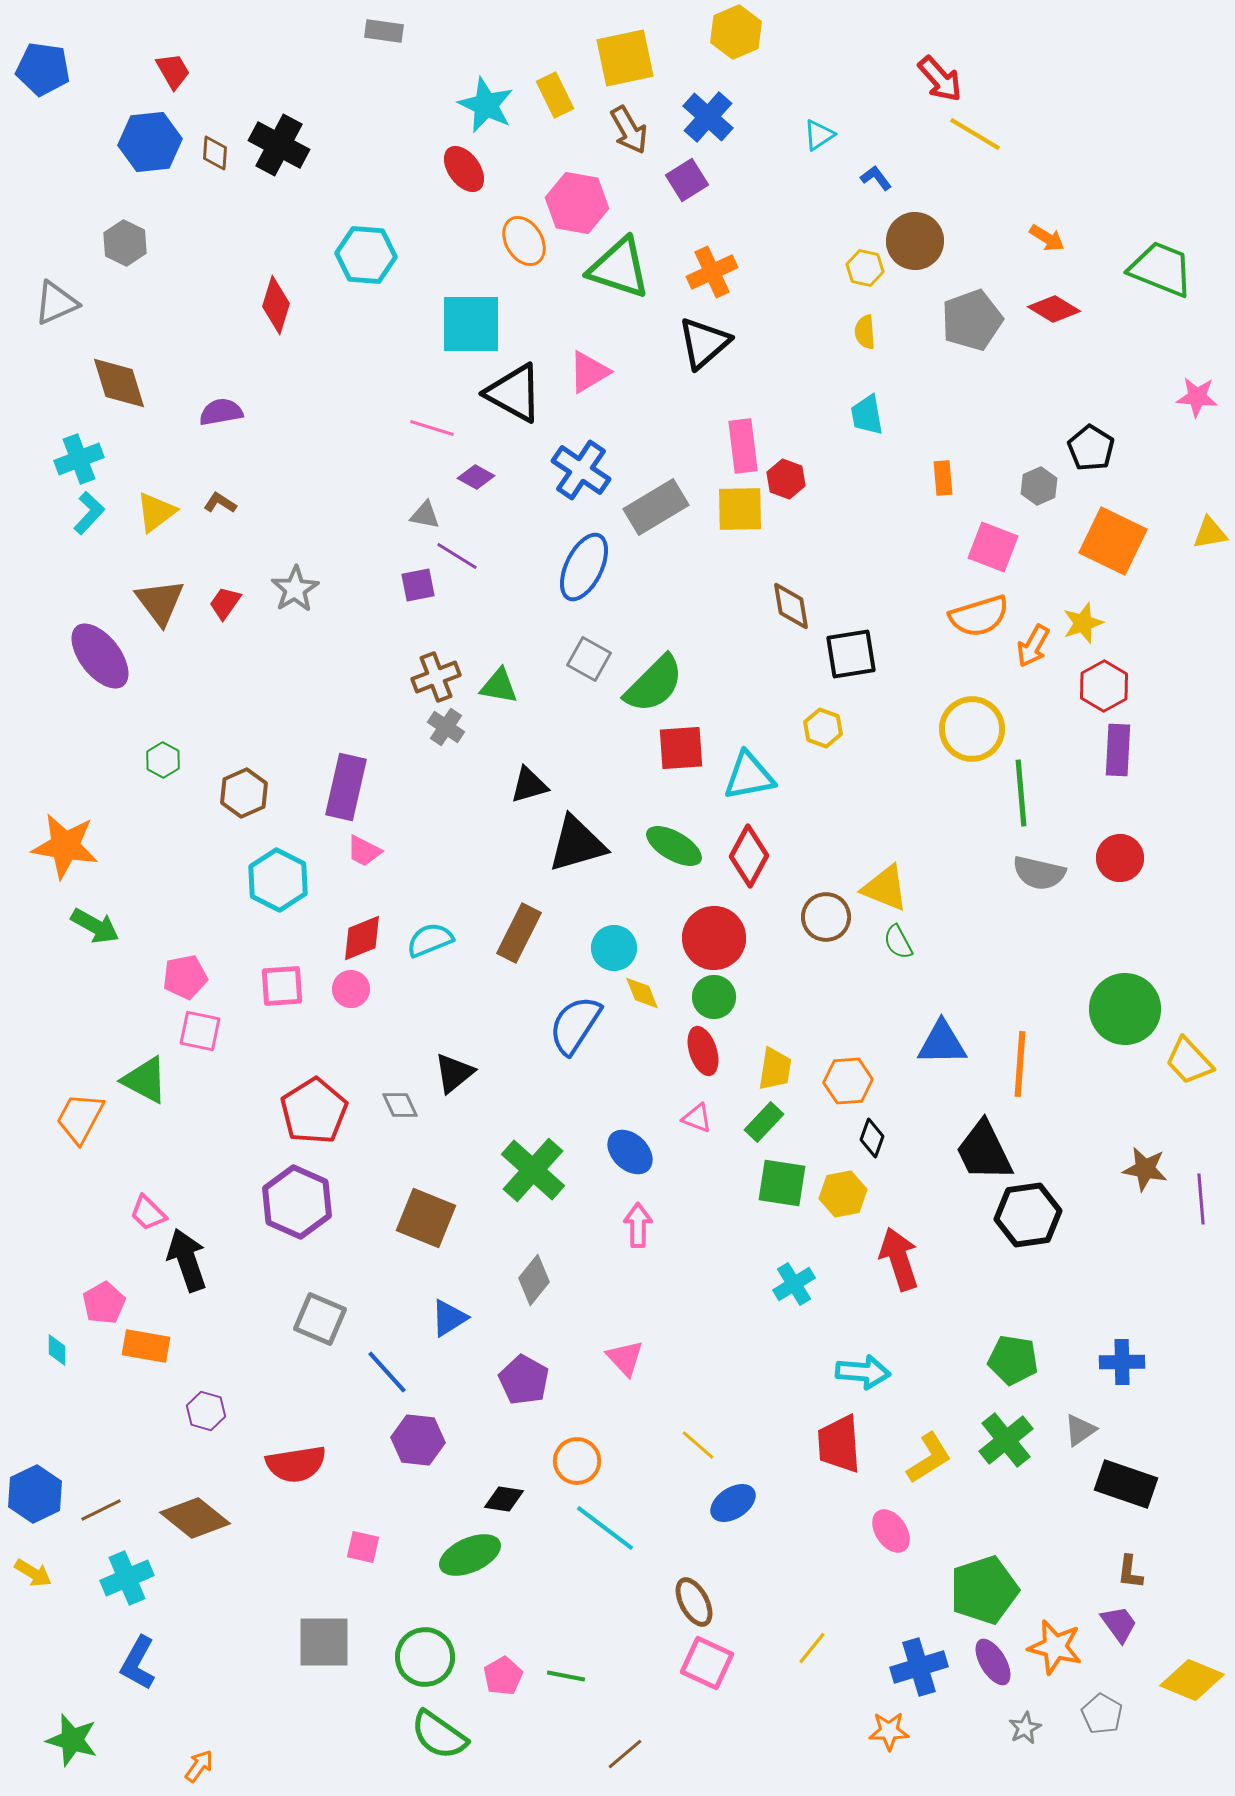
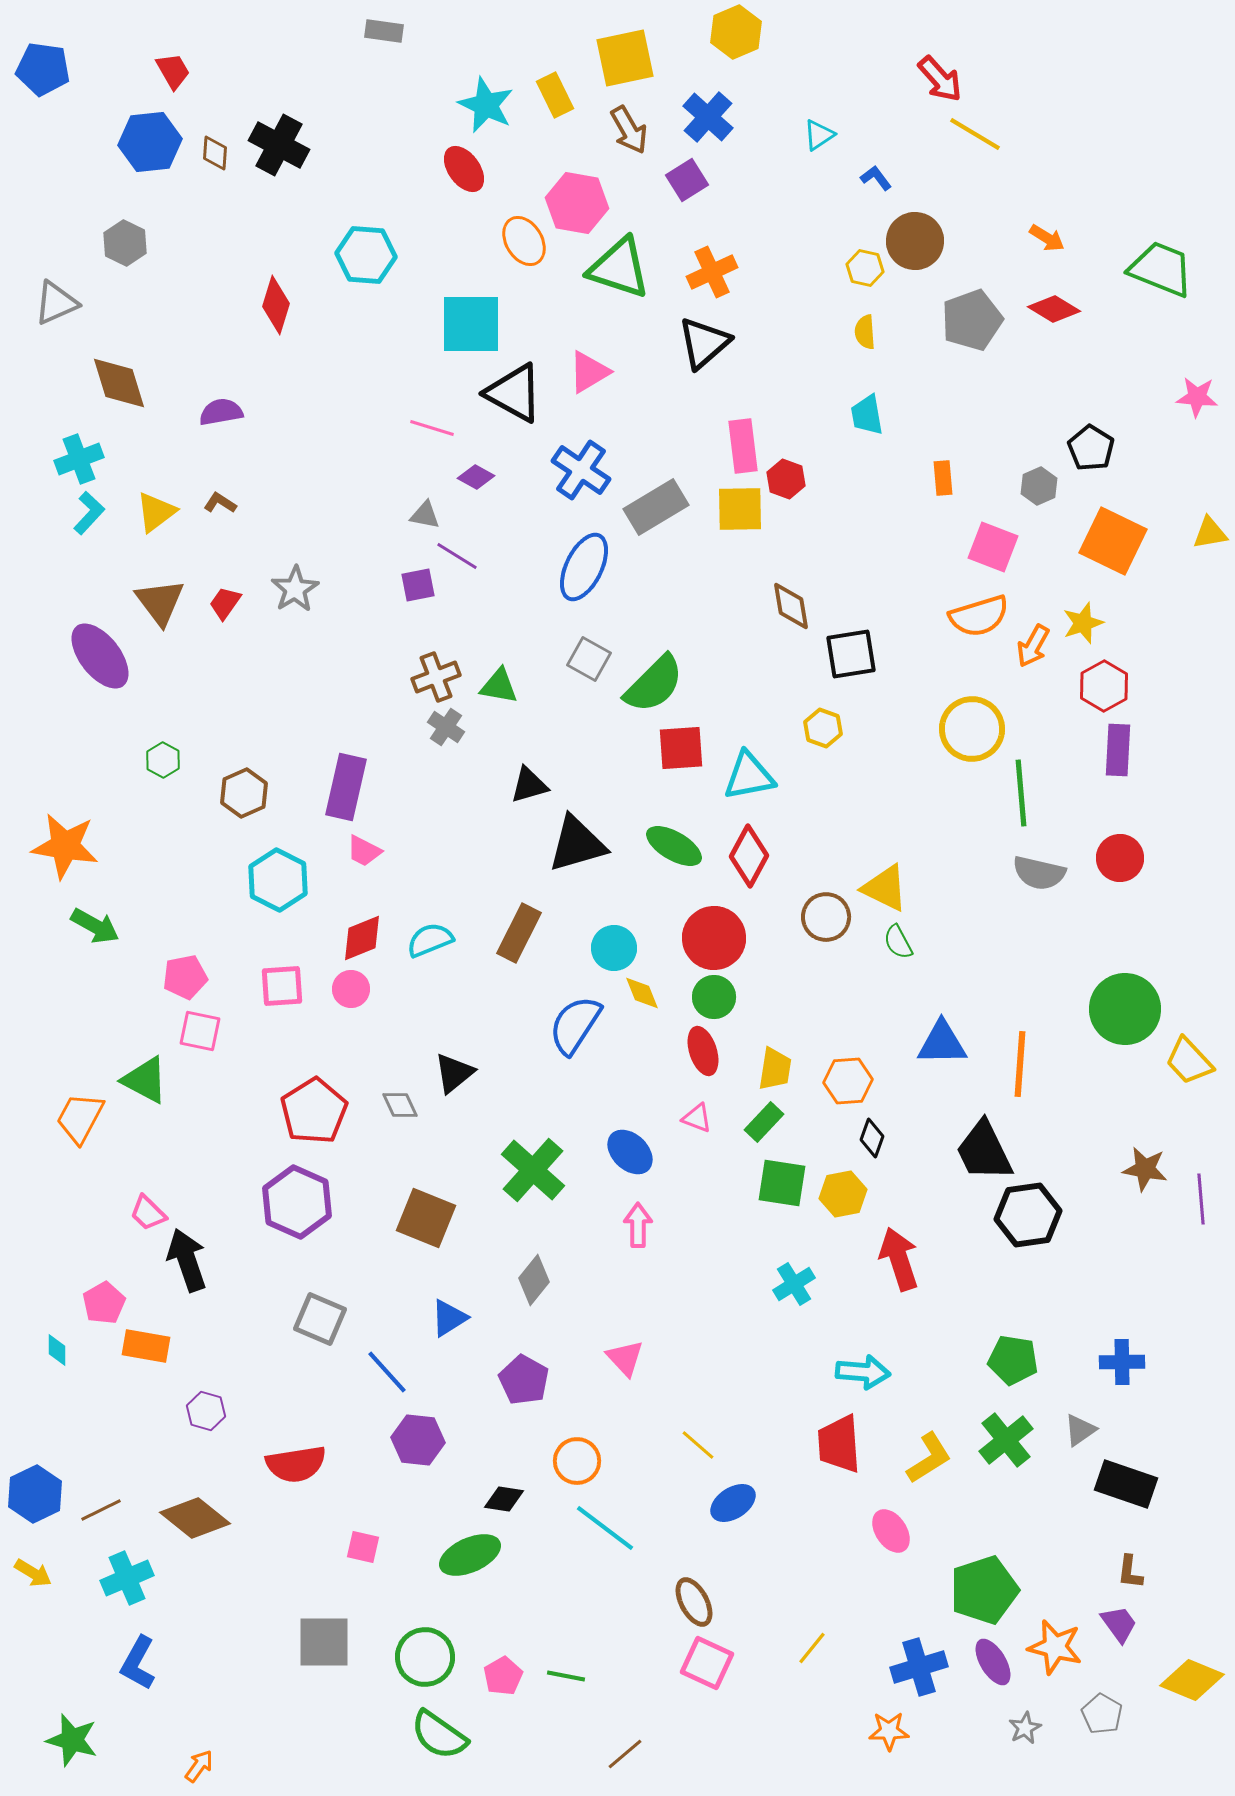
yellow triangle at (885, 888): rotated 4 degrees clockwise
